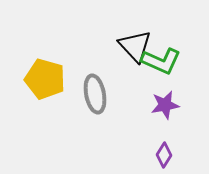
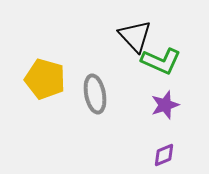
black triangle: moved 10 px up
purple star: rotated 8 degrees counterclockwise
purple diamond: rotated 35 degrees clockwise
